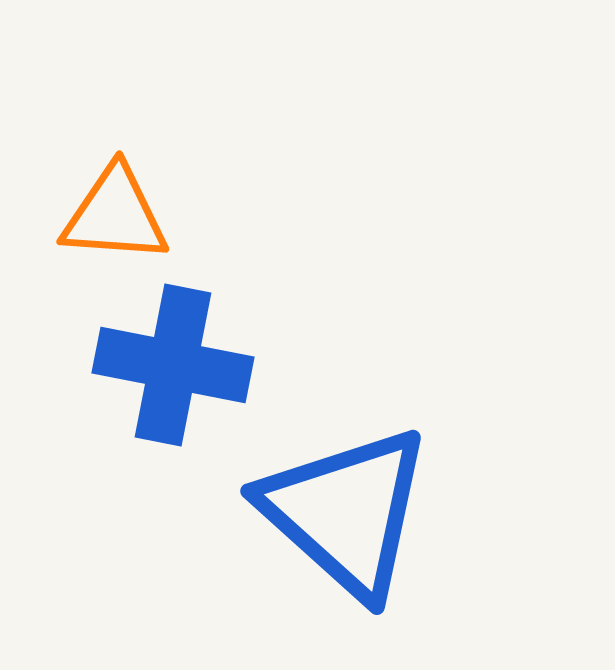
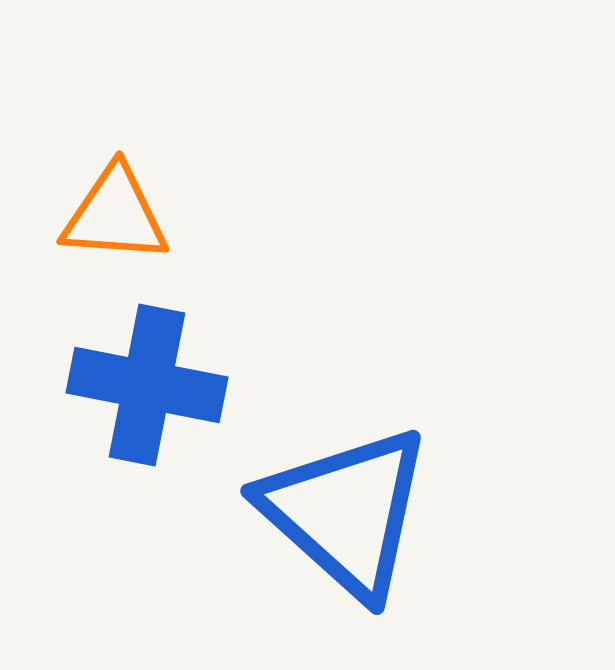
blue cross: moved 26 px left, 20 px down
